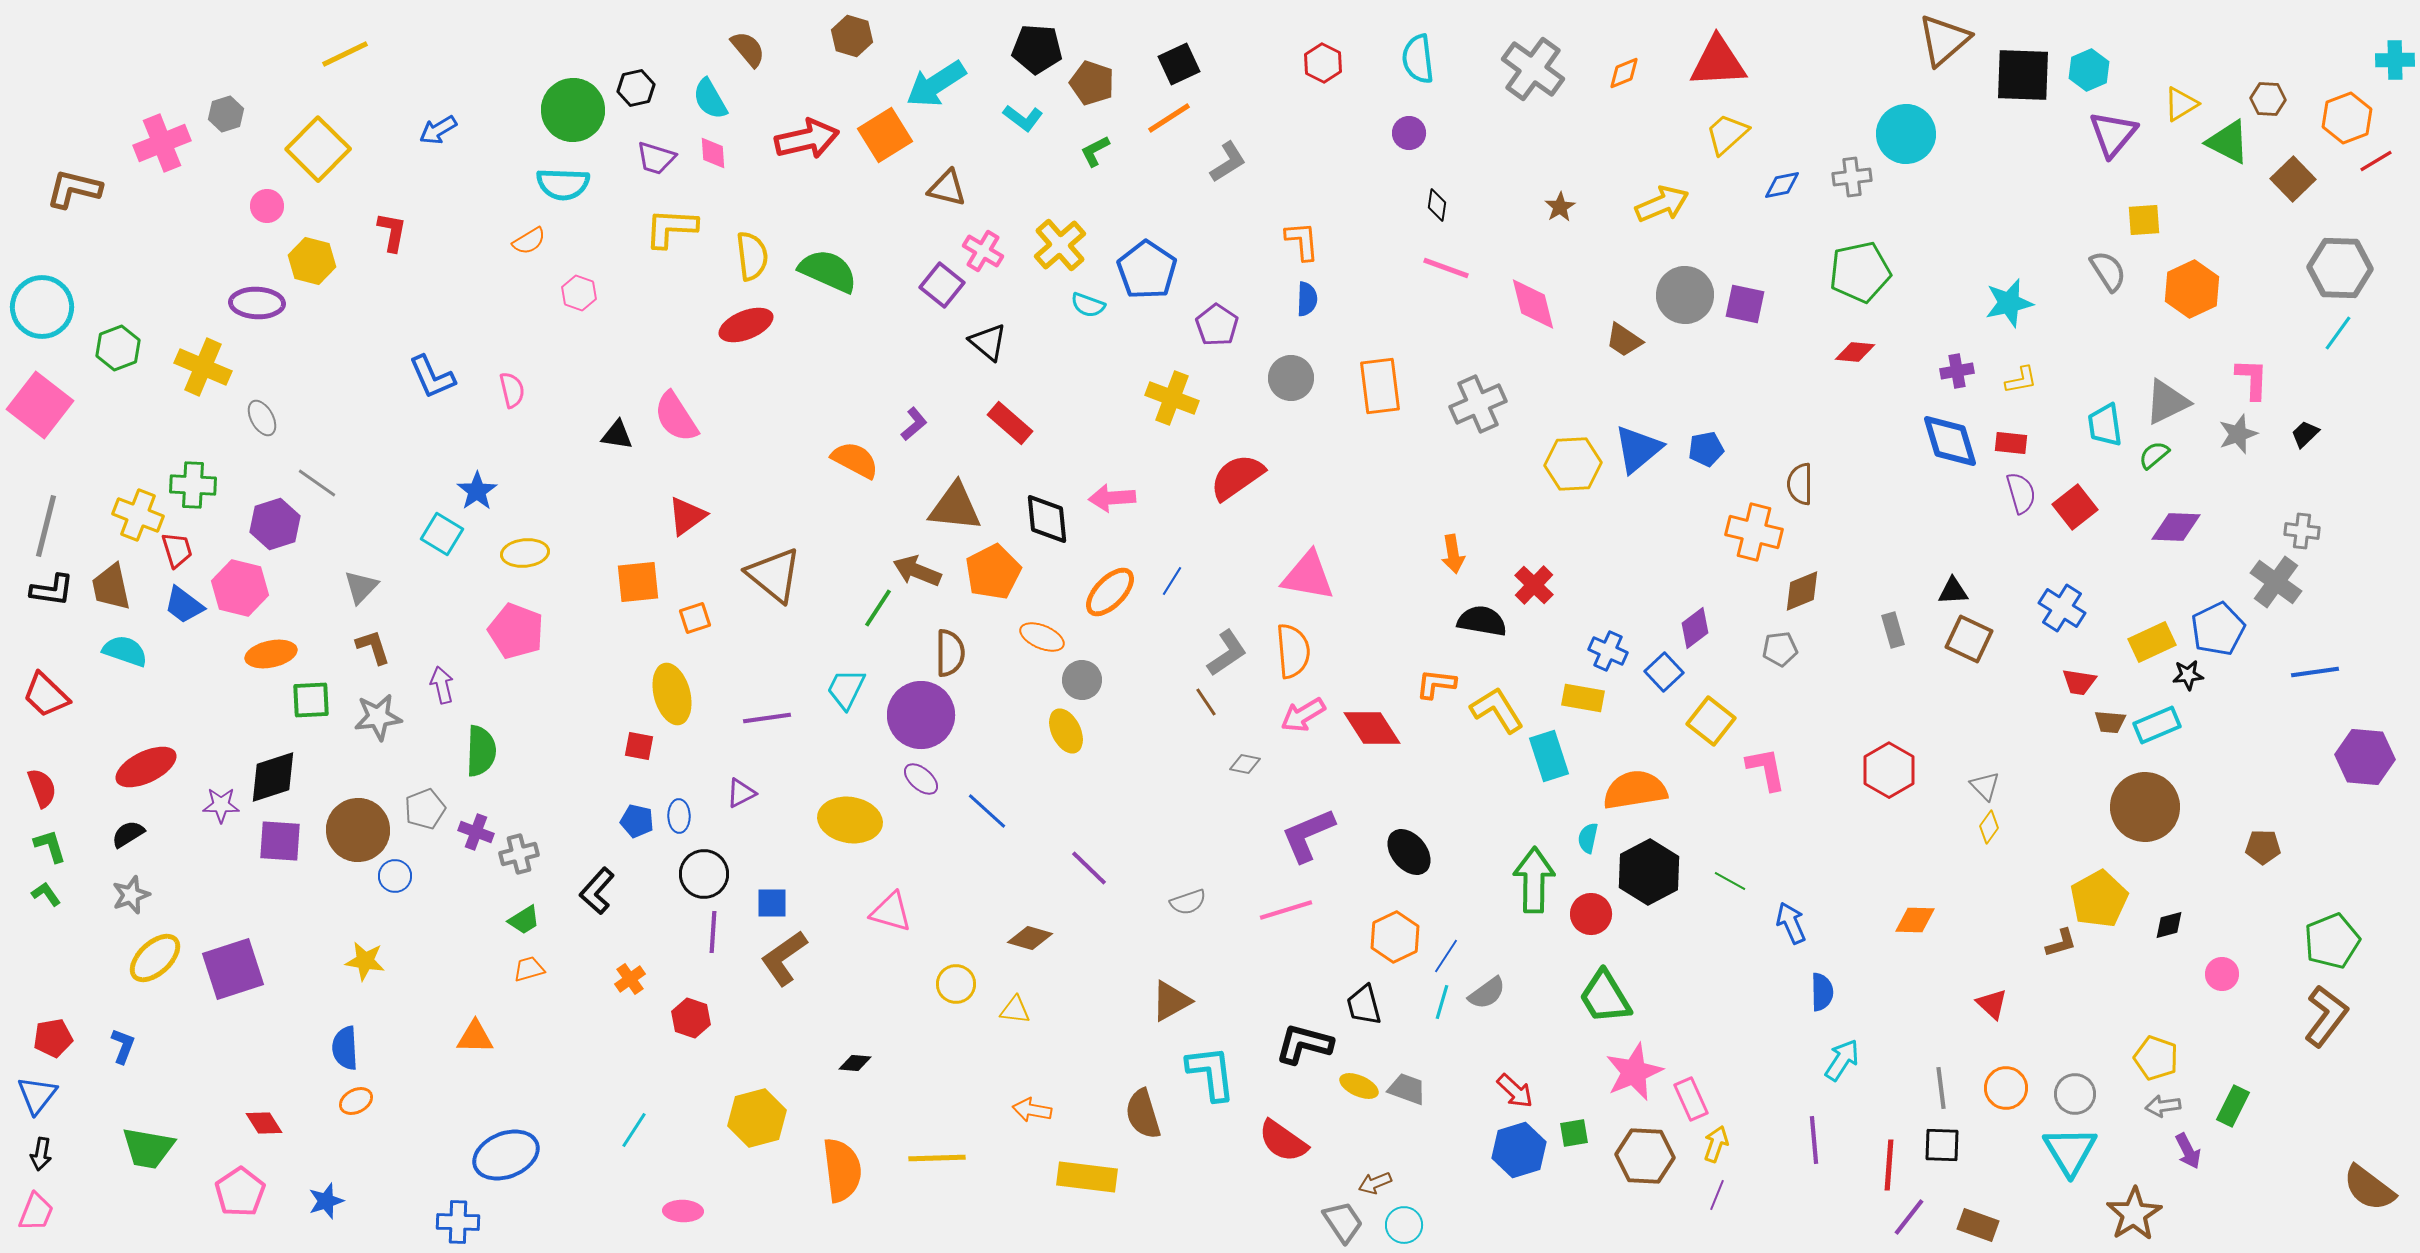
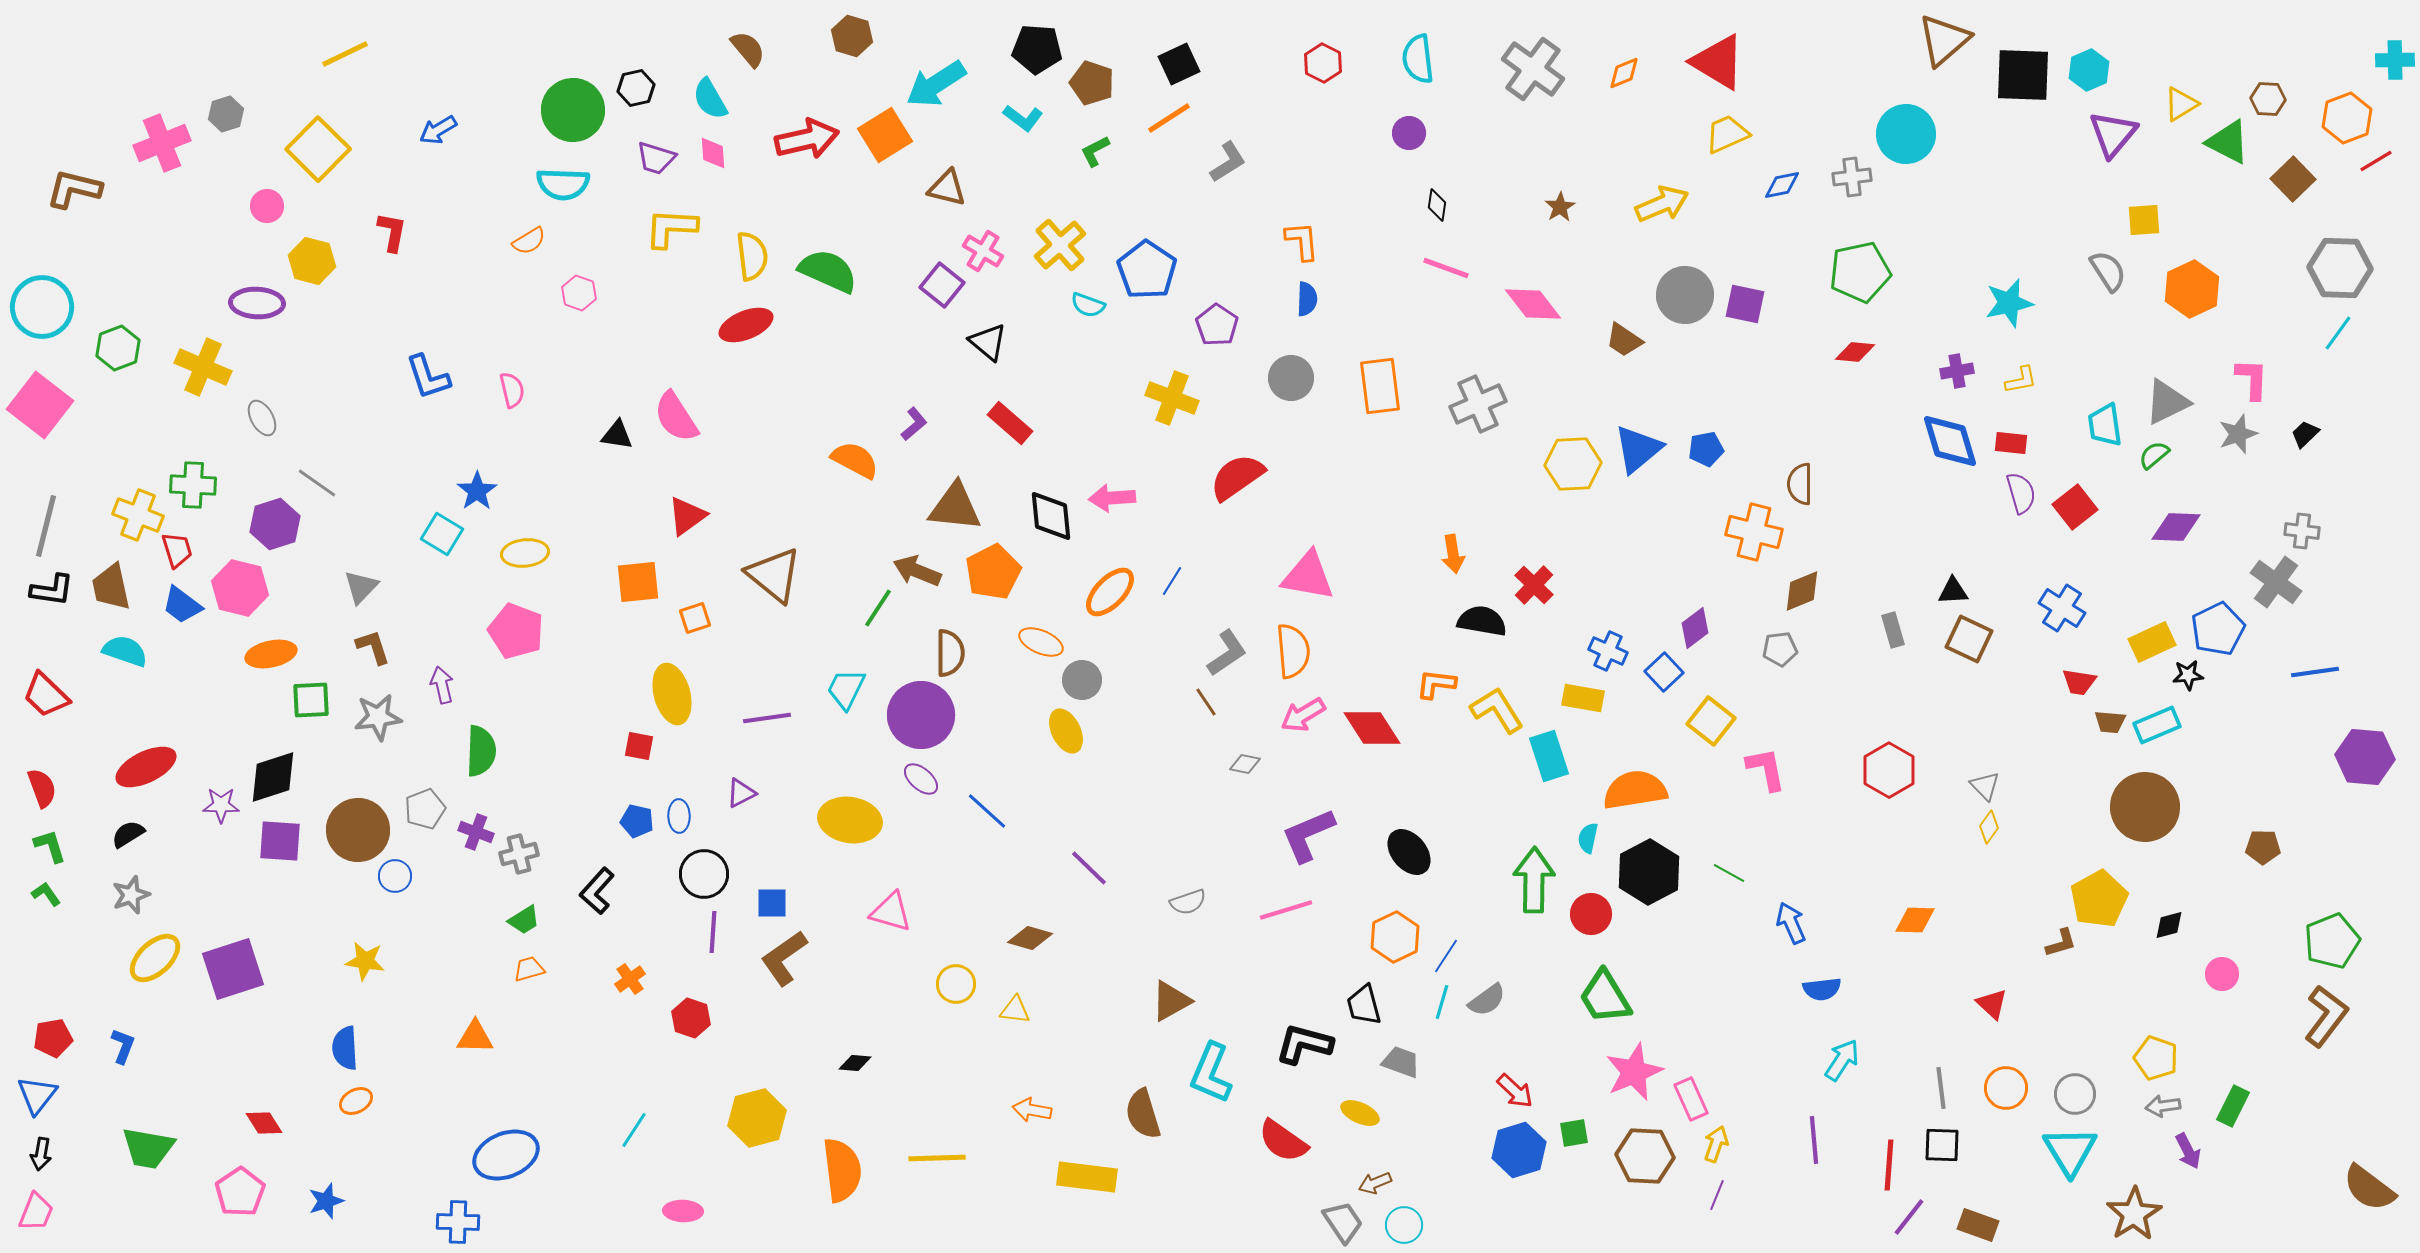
red triangle at (1718, 62): rotated 34 degrees clockwise
yellow trapezoid at (1727, 134): rotated 18 degrees clockwise
pink diamond at (1533, 304): rotated 24 degrees counterclockwise
blue L-shape at (432, 377): moved 4 px left; rotated 6 degrees clockwise
black diamond at (1047, 519): moved 4 px right, 3 px up
blue trapezoid at (184, 605): moved 2 px left
orange ellipse at (1042, 637): moved 1 px left, 5 px down
green line at (1730, 881): moved 1 px left, 8 px up
blue semicircle at (1822, 992): moved 3 px up; rotated 84 degrees clockwise
gray semicircle at (1487, 993): moved 7 px down
cyan L-shape at (1211, 1073): rotated 150 degrees counterclockwise
yellow ellipse at (1359, 1086): moved 1 px right, 27 px down
gray trapezoid at (1407, 1089): moved 6 px left, 27 px up
